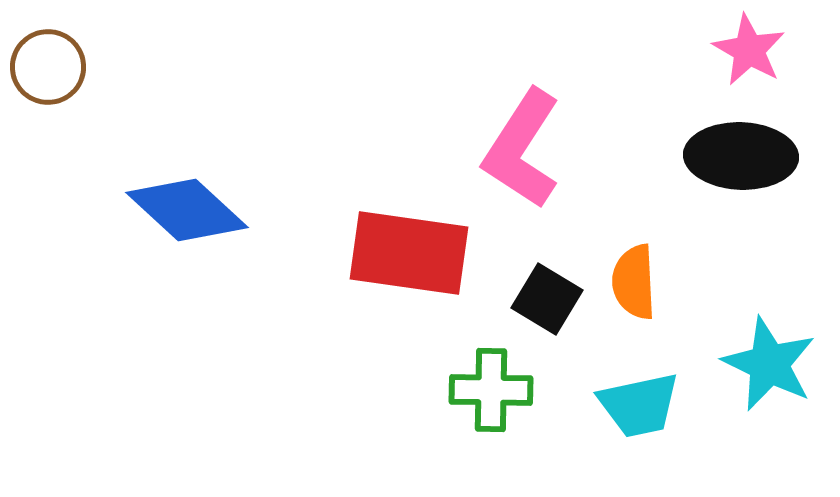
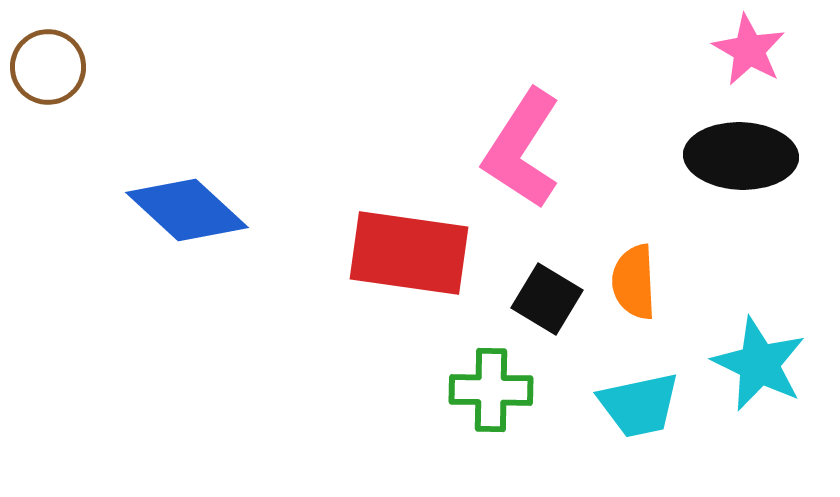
cyan star: moved 10 px left
